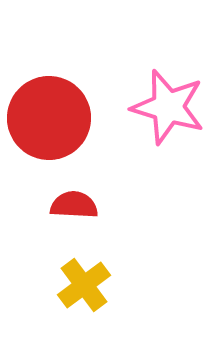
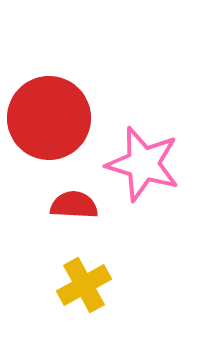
pink star: moved 25 px left, 57 px down
yellow cross: rotated 8 degrees clockwise
